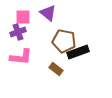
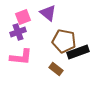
pink square: rotated 21 degrees counterclockwise
